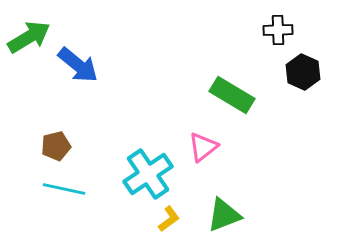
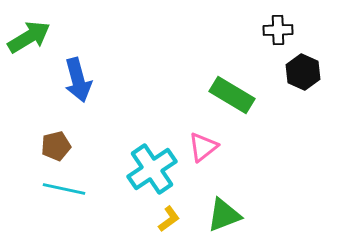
blue arrow: moved 15 px down; rotated 36 degrees clockwise
cyan cross: moved 4 px right, 5 px up
